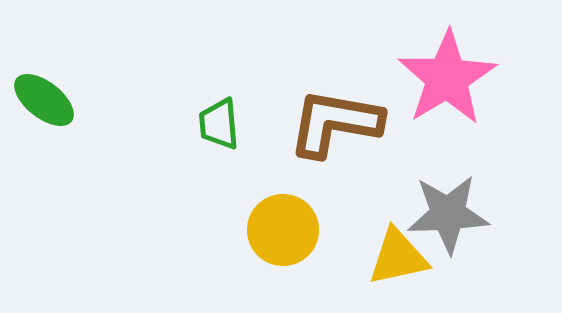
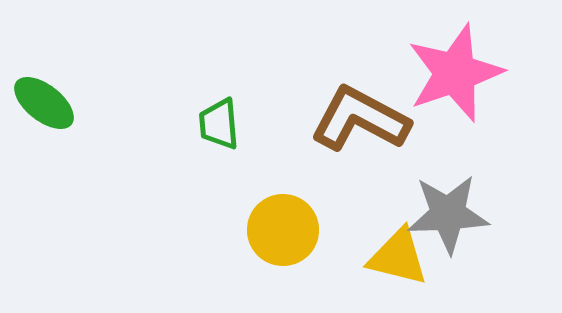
pink star: moved 8 px right, 5 px up; rotated 12 degrees clockwise
green ellipse: moved 3 px down
brown L-shape: moved 25 px right, 4 px up; rotated 18 degrees clockwise
yellow triangle: rotated 26 degrees clockwise
